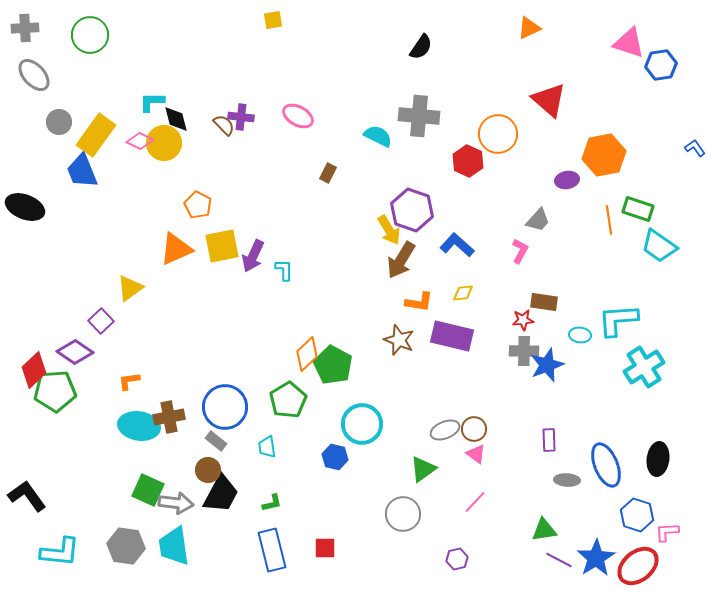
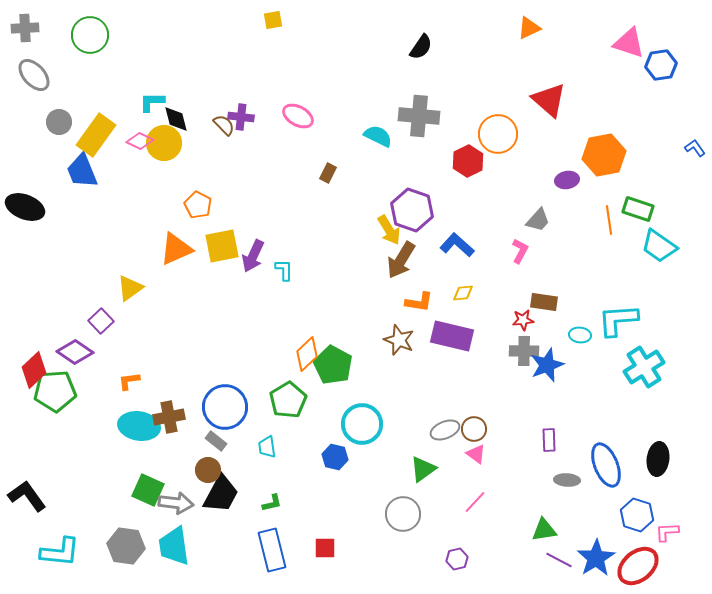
red hexagon at (468, 161): rotated 8 degrees clockwise
